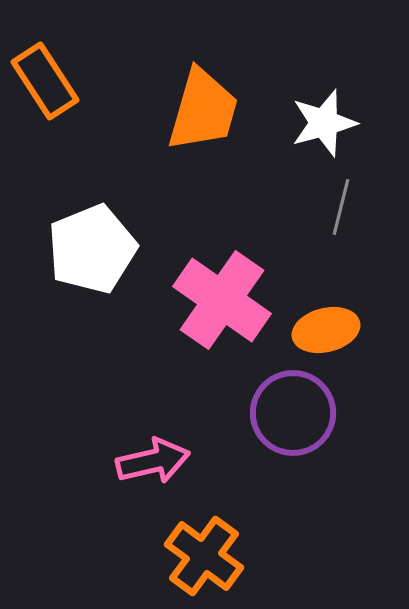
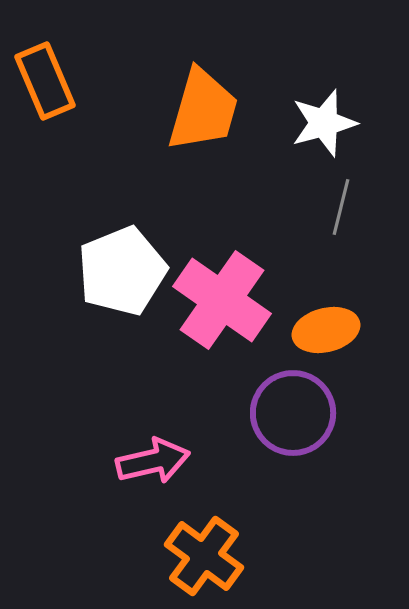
orange rectangle: rotated 10 degrees clockwise
white pentagon: moved 30 px right, 22 px down
